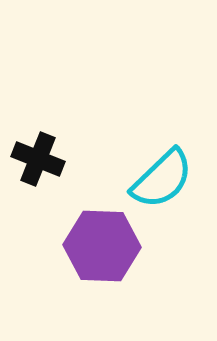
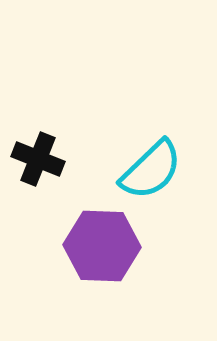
cyan semicircle: moved 11 px left, 9 px up
